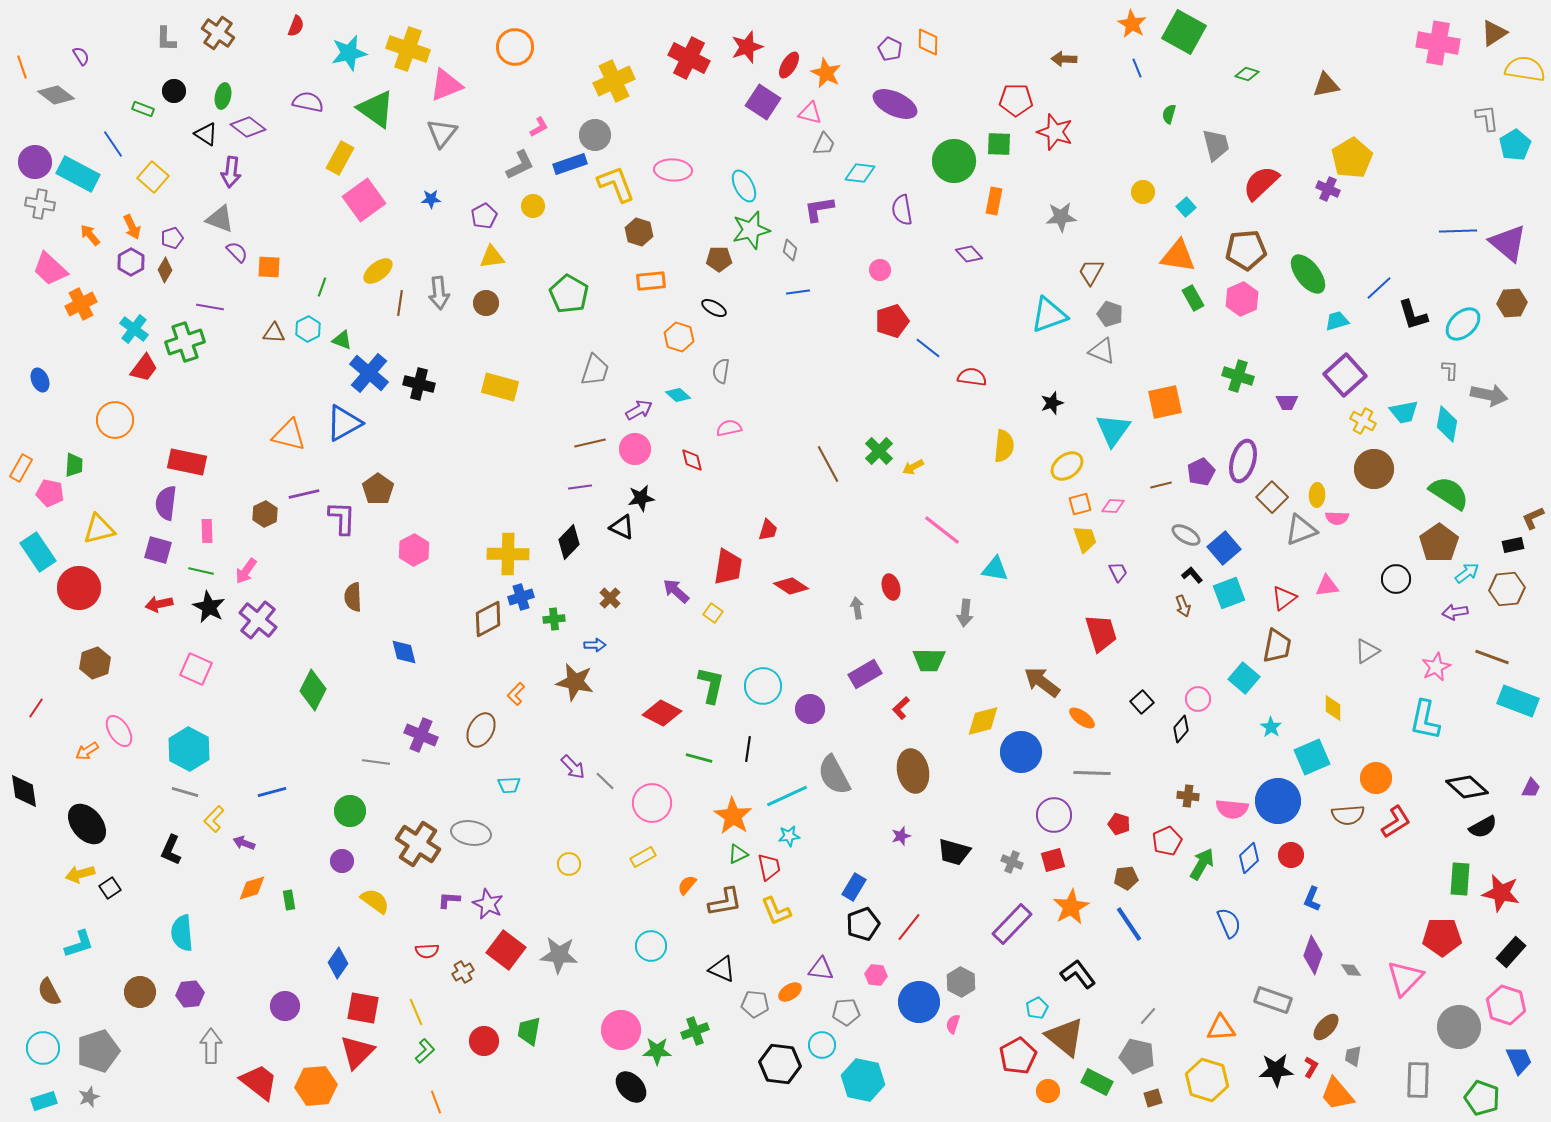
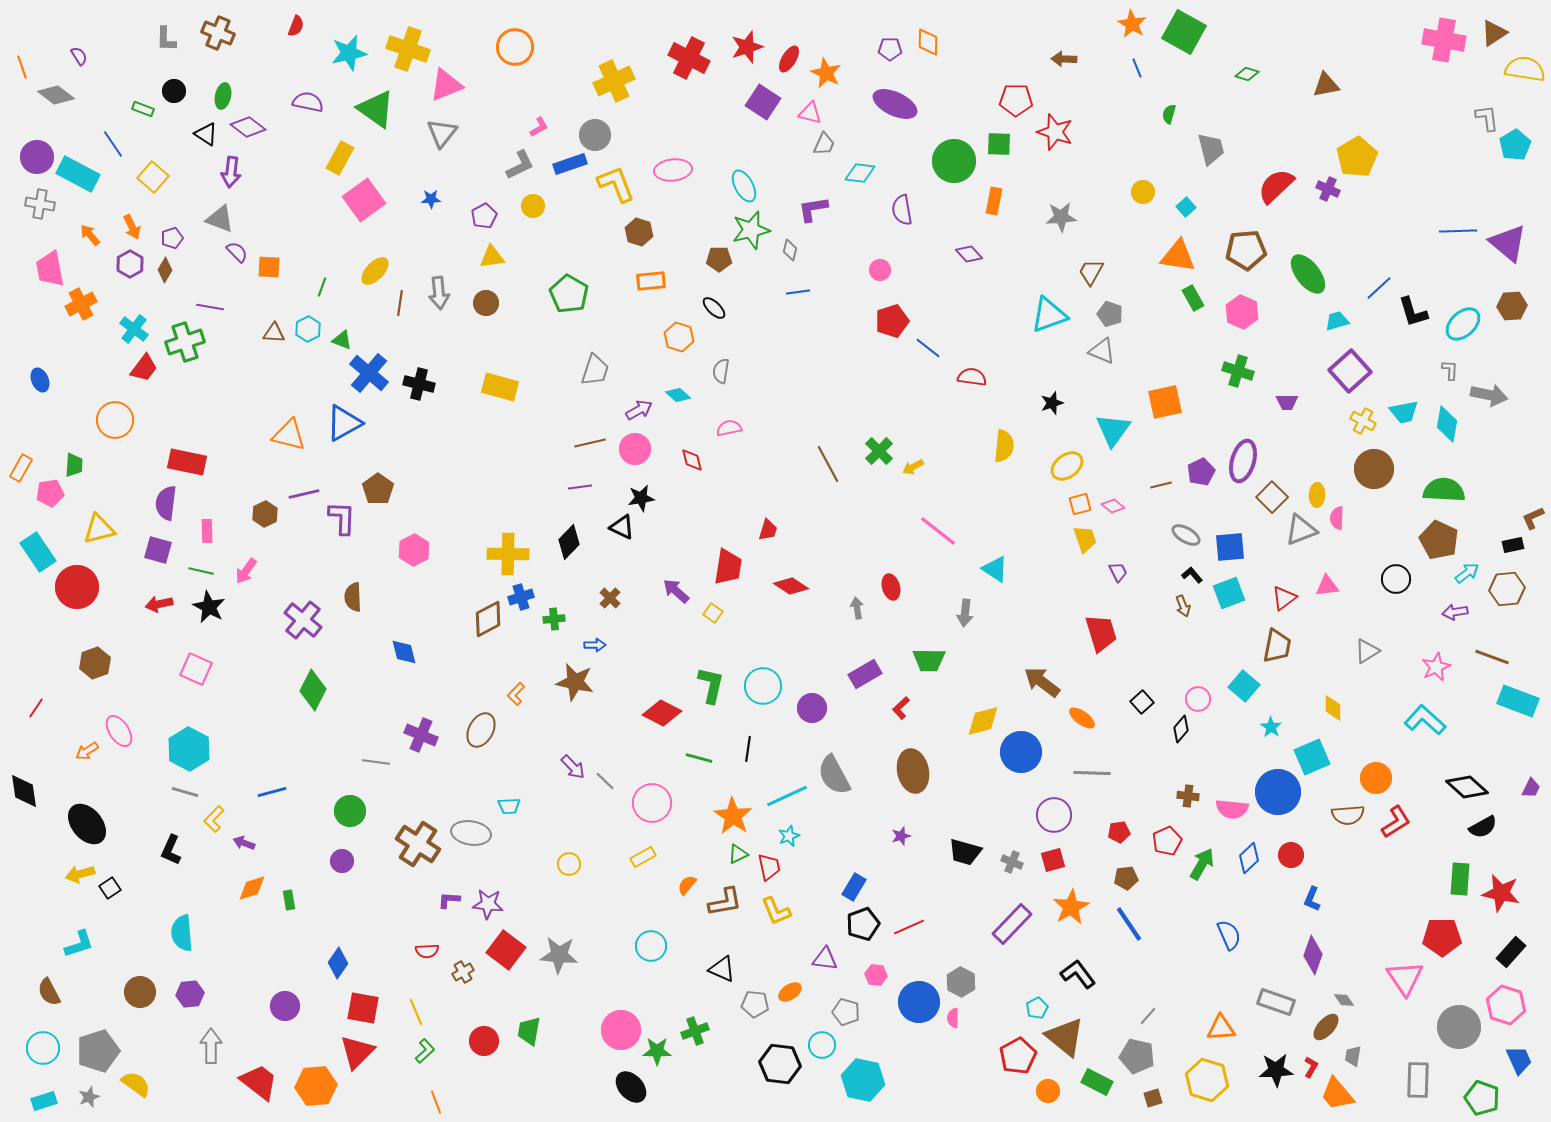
brown cross at (218, 33): rotated 12 degrees counterclockwise
pink cross at (1438, 43): moved 6 px right, 3 px up
purple pentagon at (890, 49): rotated 25 degrees counterclockwise
purple semicircle at (81, 56): moved 2 px left
red ellipse at (789, 65): moved 6 px up
gray trapezoid at (1216, 145): moved 5 px left, 4 px down
yellow pentagon at (1352, 158): moved 5 px right, 1 px up
purple circle at (35, 162): moved 2 px right, 5 px up
pink ellipse at (673, 170): rotated 9 degrees counterclockwise
red semicircle at (1261, 183): moved 15 px right, 3 px down
purple L-shape at (819, 209): moved 6 px left
purple hexagon at (131, 262): moved 1 px left, 2 px down
pink trapezoid at (50, 269): rotated 36 degrees clockwise
yellow ellipse at (378, 271): moved 3 px left; rotated 8 degrees counterclockwise
pink hexagon at (1242, 299): moved 13 px down; rotated 12 degrees counterclockwise
brown hexagon at (1512, 303): moved 3 px down
black ellipse at (714, 308): rotated 15 degrees clockwise
black L-shape at (1413, 315): moved 3 px up
purple square at (1345, 375): moved 5 px right, 4 px up
green cross at (1238, 376): moved 5 px up
pink pentagon at (50, 493): rotated 20 degrees counterclockwise
green semicircle at (1449, 493): moved 5 px left, 3 px up; rotated 30 degrees counterclockwise
pink diamond at (1113, 506): rotated 35 degrees clockwise
pink semicircle at (1337, 518): rotated 90 degrees clockwise
pink line at (942, 530): moved 4 px left, 1 px down
brown pentagon at (1439, 543): moved 3 px up; rotated 12 degrees counterclockwise
blue square at (1224, 548): moved 6 px right, 1 px up; rotated 36 degrees clockwise
cyan triangle at (995, 569): rotated 24 degrees clockwise
red circle at (79, 588): moved 2 px left, 1 px up
purple cross at (258, 620): moved 45 px right
cyan square at (1244, 678): moved 8 px down
purple circle at (810, 709): moved 2 px right, 1 px up
cyan L-shape at (1425, 720): rotated 120 degrees clockwise
cyan trapezoid at (509, 785): moved 21 px down
blue circle at (1278, 801): moved 9 px up
red pentagon at (1119, 824): moved 8 px down; rotated 25 degrees counterclockwise
cyan star at (789, 836): rotated 15 degrees counterclockwise
black trapezoid at (954, 852): moved 11 px right
yellow semicircle at (375, 901): moved 239 px left, 183 px down
purple star at (488, 904): rotated 20 degrees counterclockwise
blue semicircle at (1229, 923): moved 12 px down
red line at (909, 927): rotated 28 degrees clockwise
purple triangle at (821, 969): moved 4 px right, 10 px up
gray diamond at (1351, 970): moved 7 px left, 30 px down
pink triangle at (1405, 978): rotated 18 degrees counterclockwise
gray rectangle at (1273, 1000): moved 3 px right, 2 px down
gray pentagon at (846, 1012): rotated 20 degrees clockwise
pink semicircle at (953, 1024): moved 6 px up; rotated 18 degrees counterclockwise
